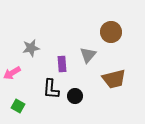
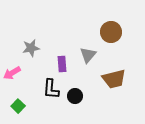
green square: rotated 16 degrees clockwise
